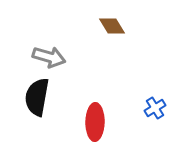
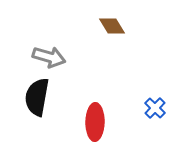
blue cross: rotated 15 degrees counterclockwise
